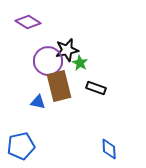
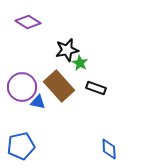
purple circle: moved 26 px left, 26 px down
brown rectangle: rotated 28 degrees counterclockwise
